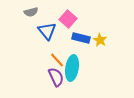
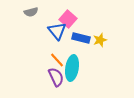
blue triangle: moved 10 px right
yellow star: rotated 24 degrees clockwise
